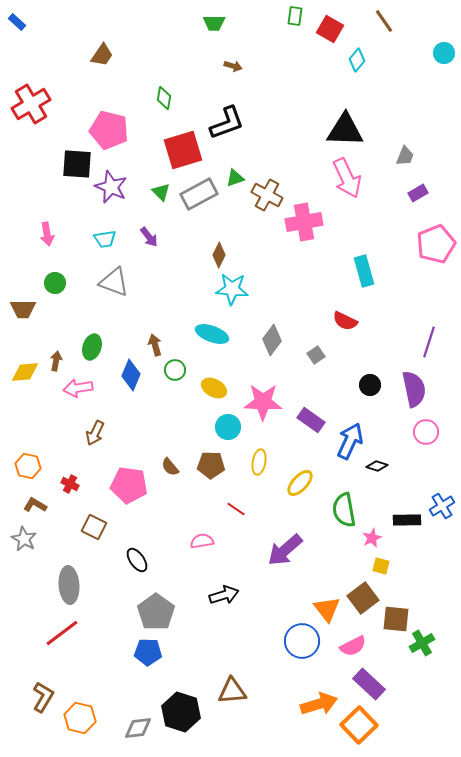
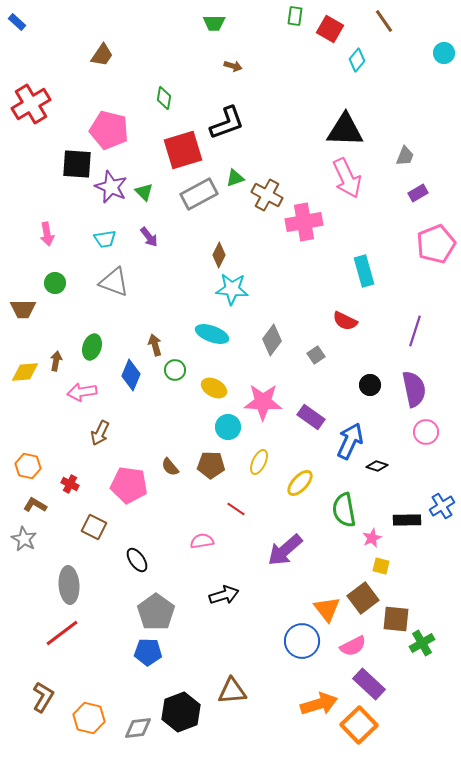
green triangle at (161, 192): moved 17 px left
purple line at (429, 342): moved 14 px left, 11 px up
pink arrow at (78, 388): moved 4 px right, 4 px down
purple rectangle at (311, 420): moved 3 px up
brown arrow at (95, 433): moved 5 px right
yellow ellipse at (259, 462): rotated 15 degrees clockwise
black hexagon at (181, 712): rotated 21 degrees clockwise
orange hexagon at (80, 718): moved 9 px right
